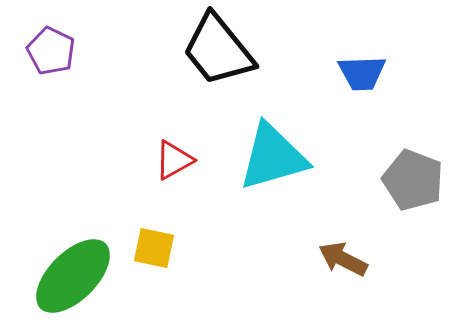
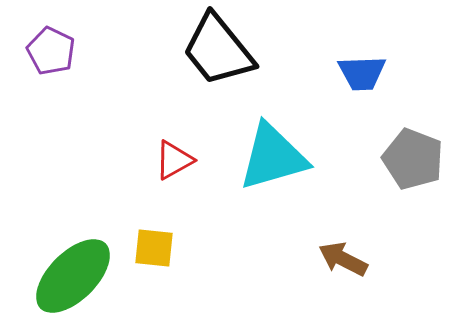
gray pentagon: moved 21 px up
yellow square: rotated 6 degrees counterclockwise
